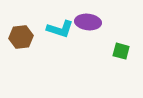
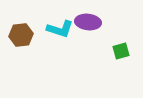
brown hexagon: moved 2 px up
green square: rotated 30 degrees counterclockwise
